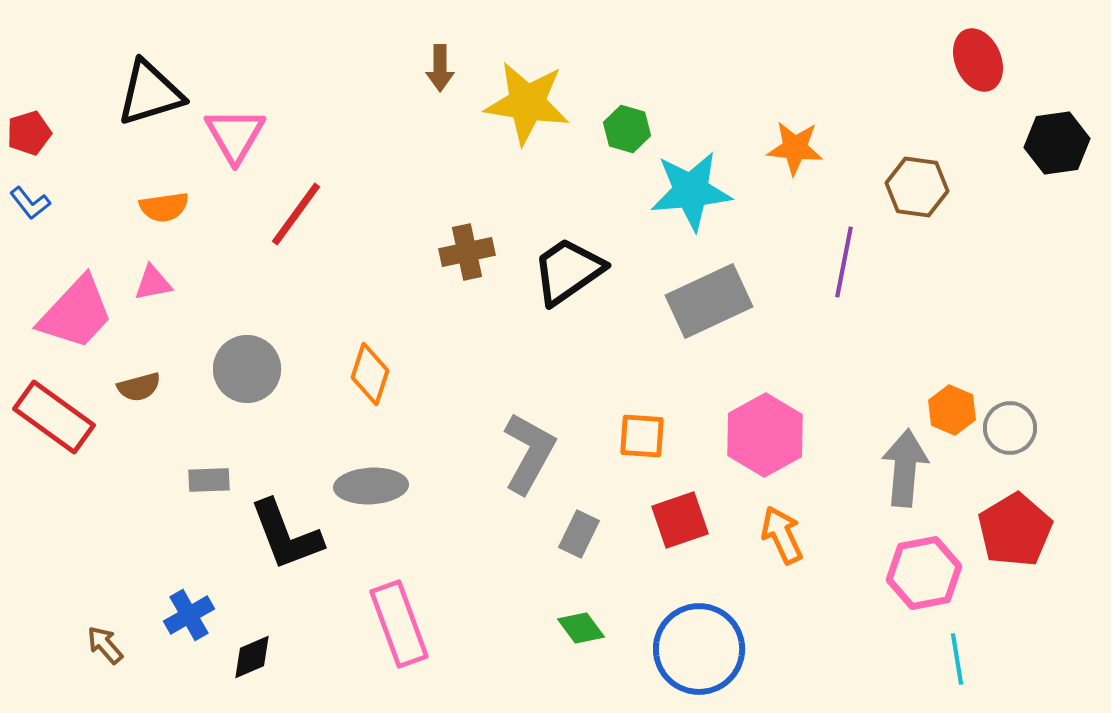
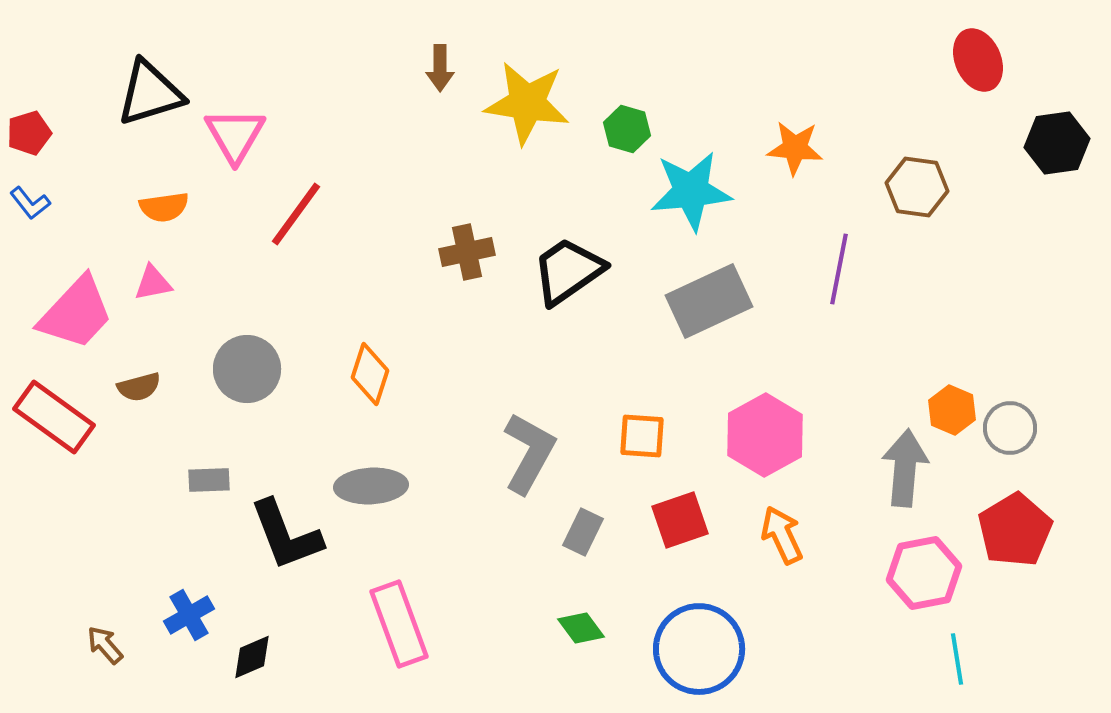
purple line at (844, 262): moved 5 px left, 7 px down
gray rectangle at (579, 534): moved 4 px right, 2 px up
